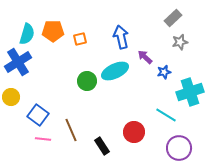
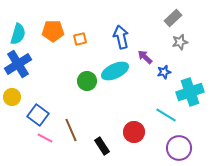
cyan semicircle: moved 9 px left
blue cross: moved 2 px down
yellow circle: moved 1 px right
pink line: moved 2 px right, 1 px up; rotated 21 degrees clockwise
